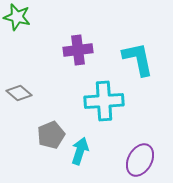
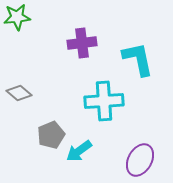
green star: rotated 20 degrees counterclockwise
purple cross: moved 4 px right, 7 px up
cyan arrow: moved 1 px left; rotated 144 degrees counterclockwise
